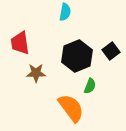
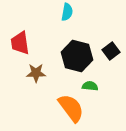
cyan semicircle: moved 2 px right
black hexagon: rotated 24 degrees counterclockwise
green semicircle: rotated 105 degrees counterclockwise
